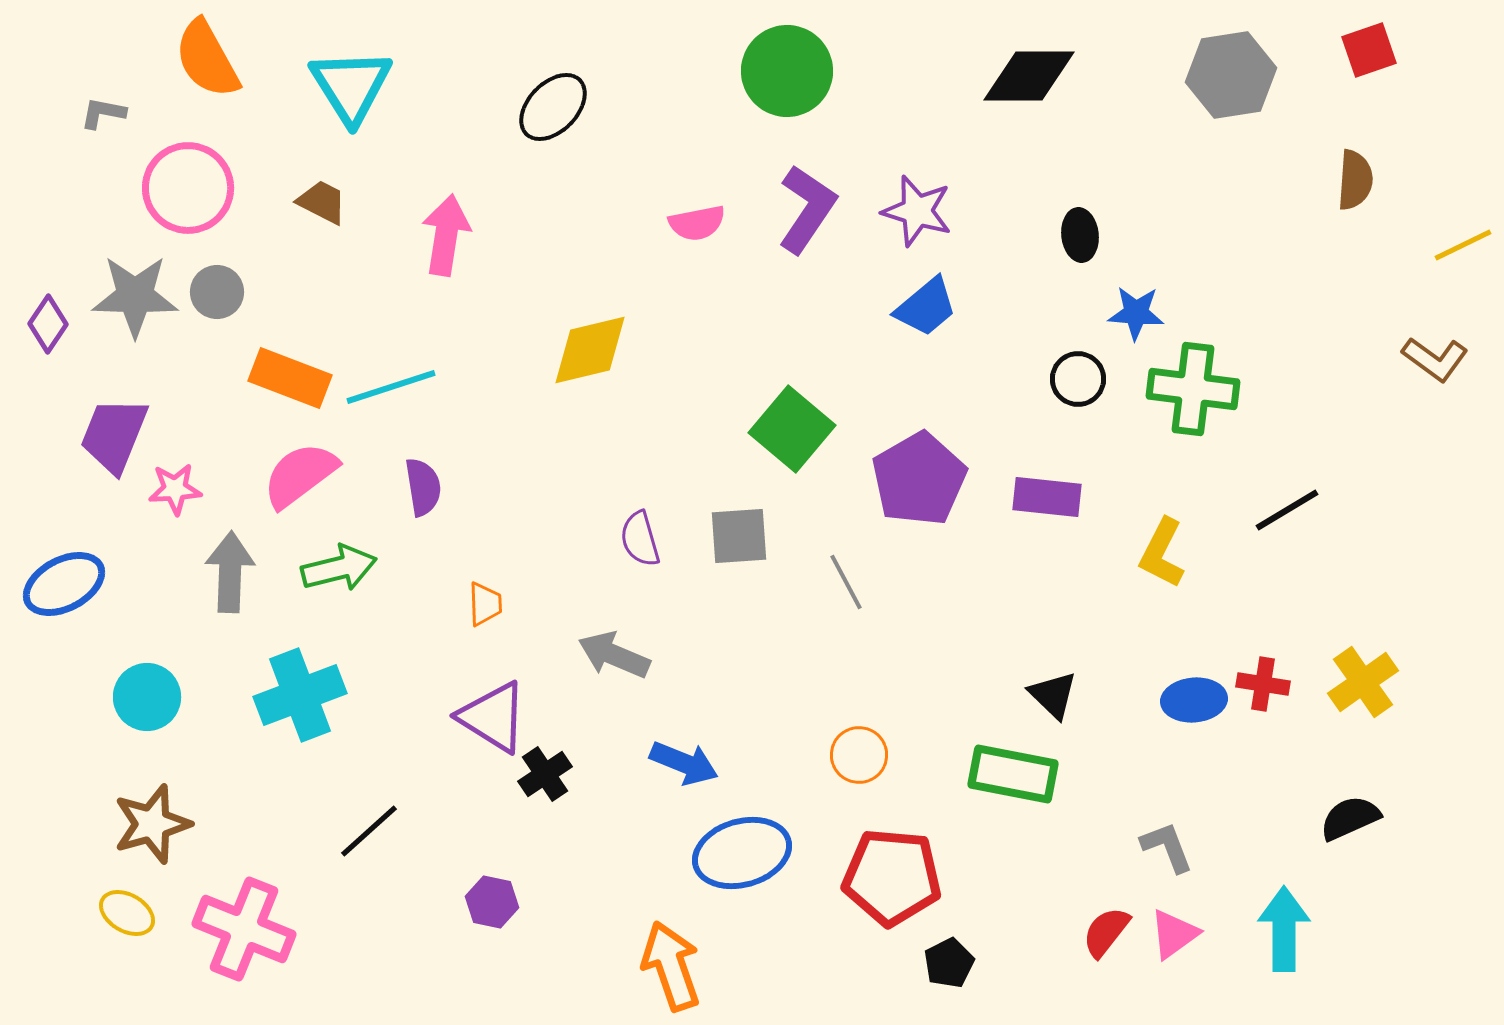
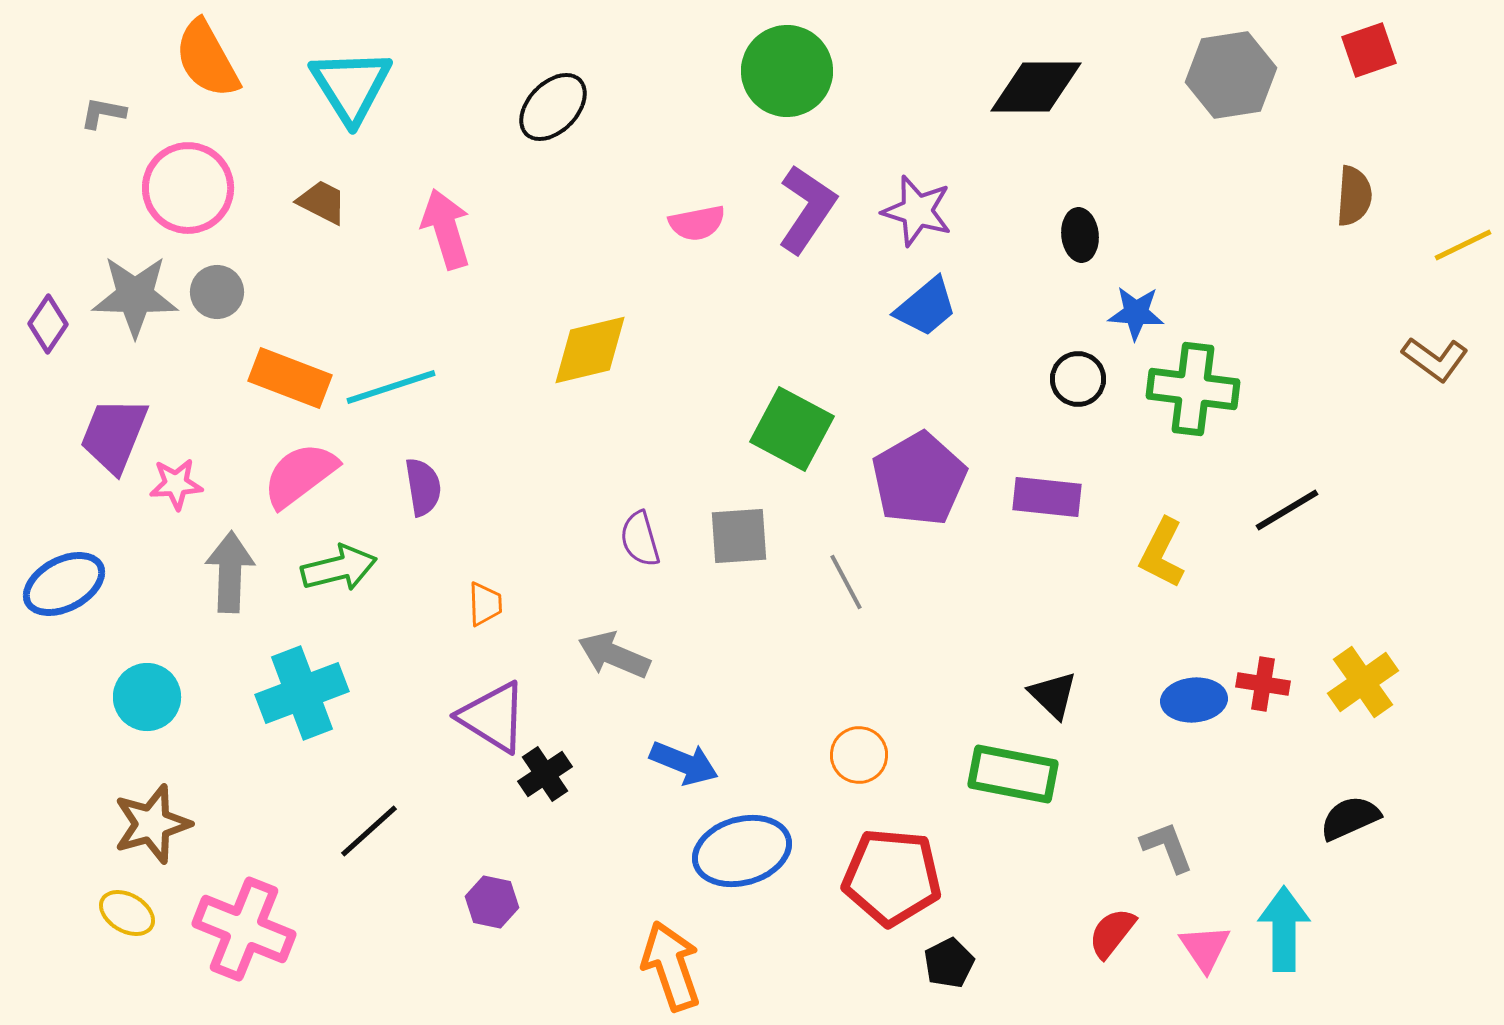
black diamond at (1029, 76): moved 7 px right, 11 px down
brown semicircle at (1355, 180): moved 1 px left, 16 px down
pink arrow at (446, 235): moved 6 px up; rotated 26 degrees counterclockwise
green square at (792, 429): rotated 12 degrees counterclockwise
pink star at (175, 489): moved 1 px right, 5 px up
cyan cross at (300, 695): moved 2 px right, 2 px up
blue ellipse at (742, 853): moved 2 px up
red semicircle at (1106, 932): moved 6 px right, 1 px down
pink triangle at (1174, 934): moved 31 px right, 14 px down; rotated 28 degrees counterclockwise
